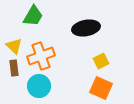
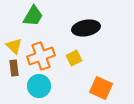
yellow square: moved 27 px left, 3 px up
